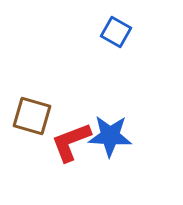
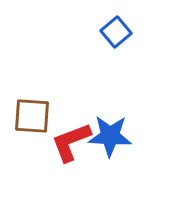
blue square: rotated 20 degrees clockwise
brown square: rotated 12 degrees counterclockwise
